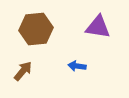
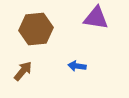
purple triangle: moved 2 px left, 9 px up
